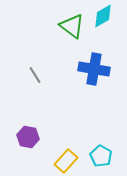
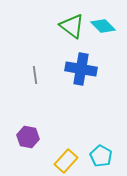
cyan diamond: moved 10 px down; rotated 75 degrees clockwise
blue cross: moved 13 px left
gray line: rotated 24 degrees clockwise
